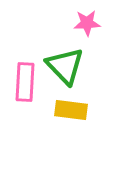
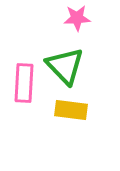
pink star: moved 10 px left, 5 px up
pink rectangle: moved 1 px left, 1 px down
